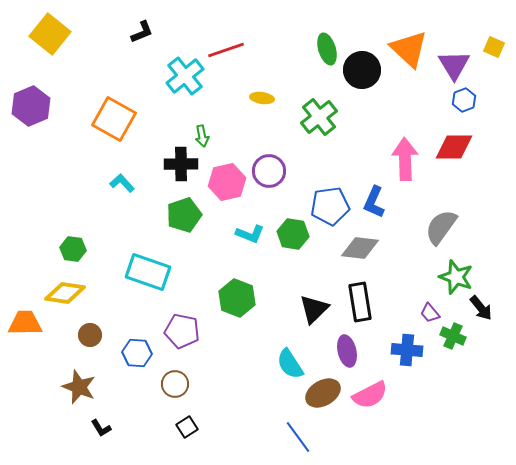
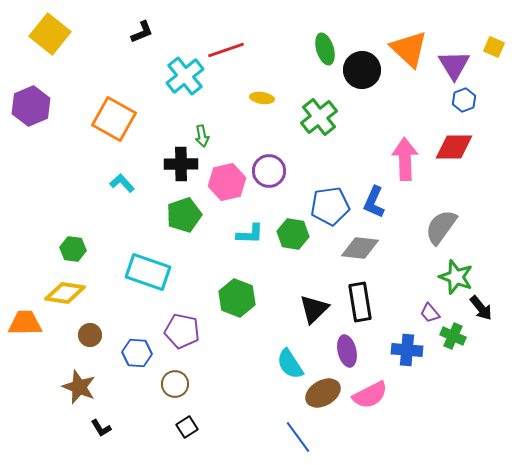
green ellipse at (327, 49): moved 2 px left
cyan L-shape at (250, 234): rotated 20 degrees counterclockwise
